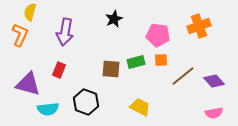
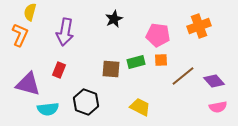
pink semicircle: moved 4 px right, 6 px up
